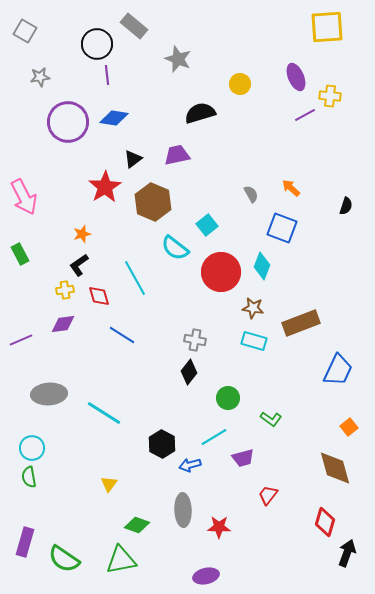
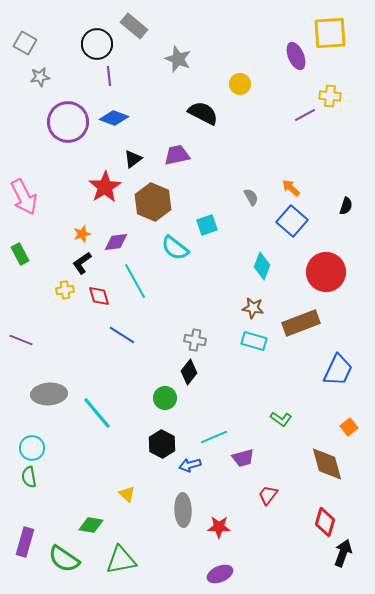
yellow square at (327, 27): moved 3 px right, 6 px down
gray square at (25, 31): moved 12 px down
purple line at (107, 75): moved 2 px right, 1 px down
purple ellipse at (296, 77): moved 21 px up
black semicircle at (200, 113): moved 3 px right; rotated 44 degrees clockwise
blue diamond at (114, 118): rotated 12 degrees clockwise
gray semicircle at (251, 194): moved 3 px down
cyan square at (207, 225): rotated 20 degrees clockwise
blue square at (282, 228): moved 10 px right, 7 px up; rotated 20 degrees clockwise
black L-shape at (79, 265): moved 3 px right, 2 px up
red circle at (221, 272): moved 105 px right
cyan line at (135, 278): moved 3 px down
purple diamond at (63, 324): moved 53 px right, 82 px up
purple line at (21, 340): rotated 45 degrees clockwise
green circle at (228, 398): moved 63 px left
cyan line at (104, 413): moved 7 px left; rotated 18 degrees clockwise
green L-shape at (271, 419): moved 10 px right
cyan line at (214, 437): rotated 8 degrees clockwise
brown diamond at (335, 468): moved 8 px left, 4 px up
yellow triangle at (109, 484): moved 18 px right, 10 px down; rotated 24 degrees counterclockwise
green diamond at (137, 525): moved 46 px left; rotated 10 degrees counterclockwise
black arrow at (347, 553): moved 4 px left
purple ellipse at (206, 576): moved 14 px right, 2 px up; rotated 10 degrees counterclockwise
